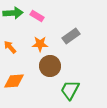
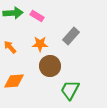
gray rectangle: rotated 12 degrees counterclockwise
